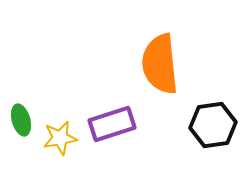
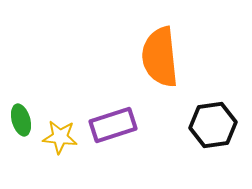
orange semicircle: moved 7 px up
purple rectangle: moved 1 px right, 1 px down
yellow star: moved 1 px up; rotated 16 degrees clockwise
